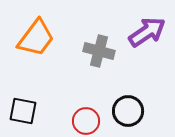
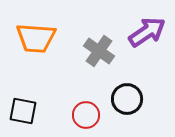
orange trapezoid: rotated 57 degrees clockwise
gray cross: rotated 20 degrees clockwise
black circle: moved 1 px left, 12 px up
red circle: moved 6 px up
